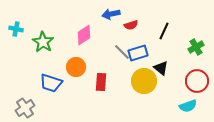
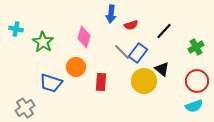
blue arrow: rotated 72 degrees counterclockwise
black line: rotated 18 degrees clockwise
pink diamond: moved 2 px down; rotated 40 degrees counterclockwise
blue rectangle: rotated 36 degrees counterclockwise
black triangle: moved 1 px right, 1 px down
cyan semicircle: moved 6 px right
